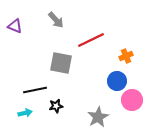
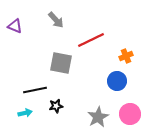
pink circle: moved 2 px left, 14 px down
